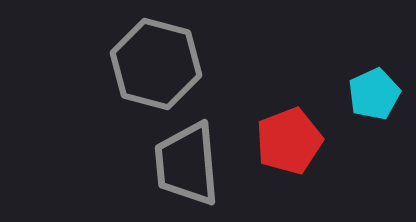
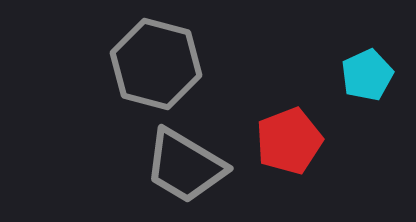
cyan pentagon: moved 7 px left, 19 px up
gray trapezoid: moved 2 px left, 2 px down; rotated 54 degrees counterclockwise
